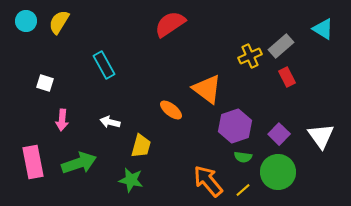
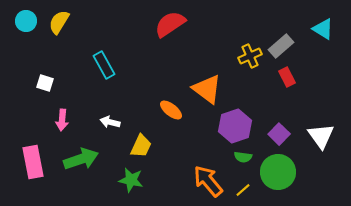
yellow trapezoid: rotated 10 degrees clockwise
green arrow: moved 2 px right, 4 px up
